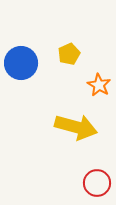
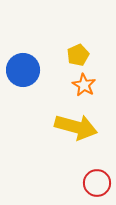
yellow pentagon: moved 9 px right, 1 px down
blue circle: moved 2 px right, 7 px down
orange star: moved 15 px left
